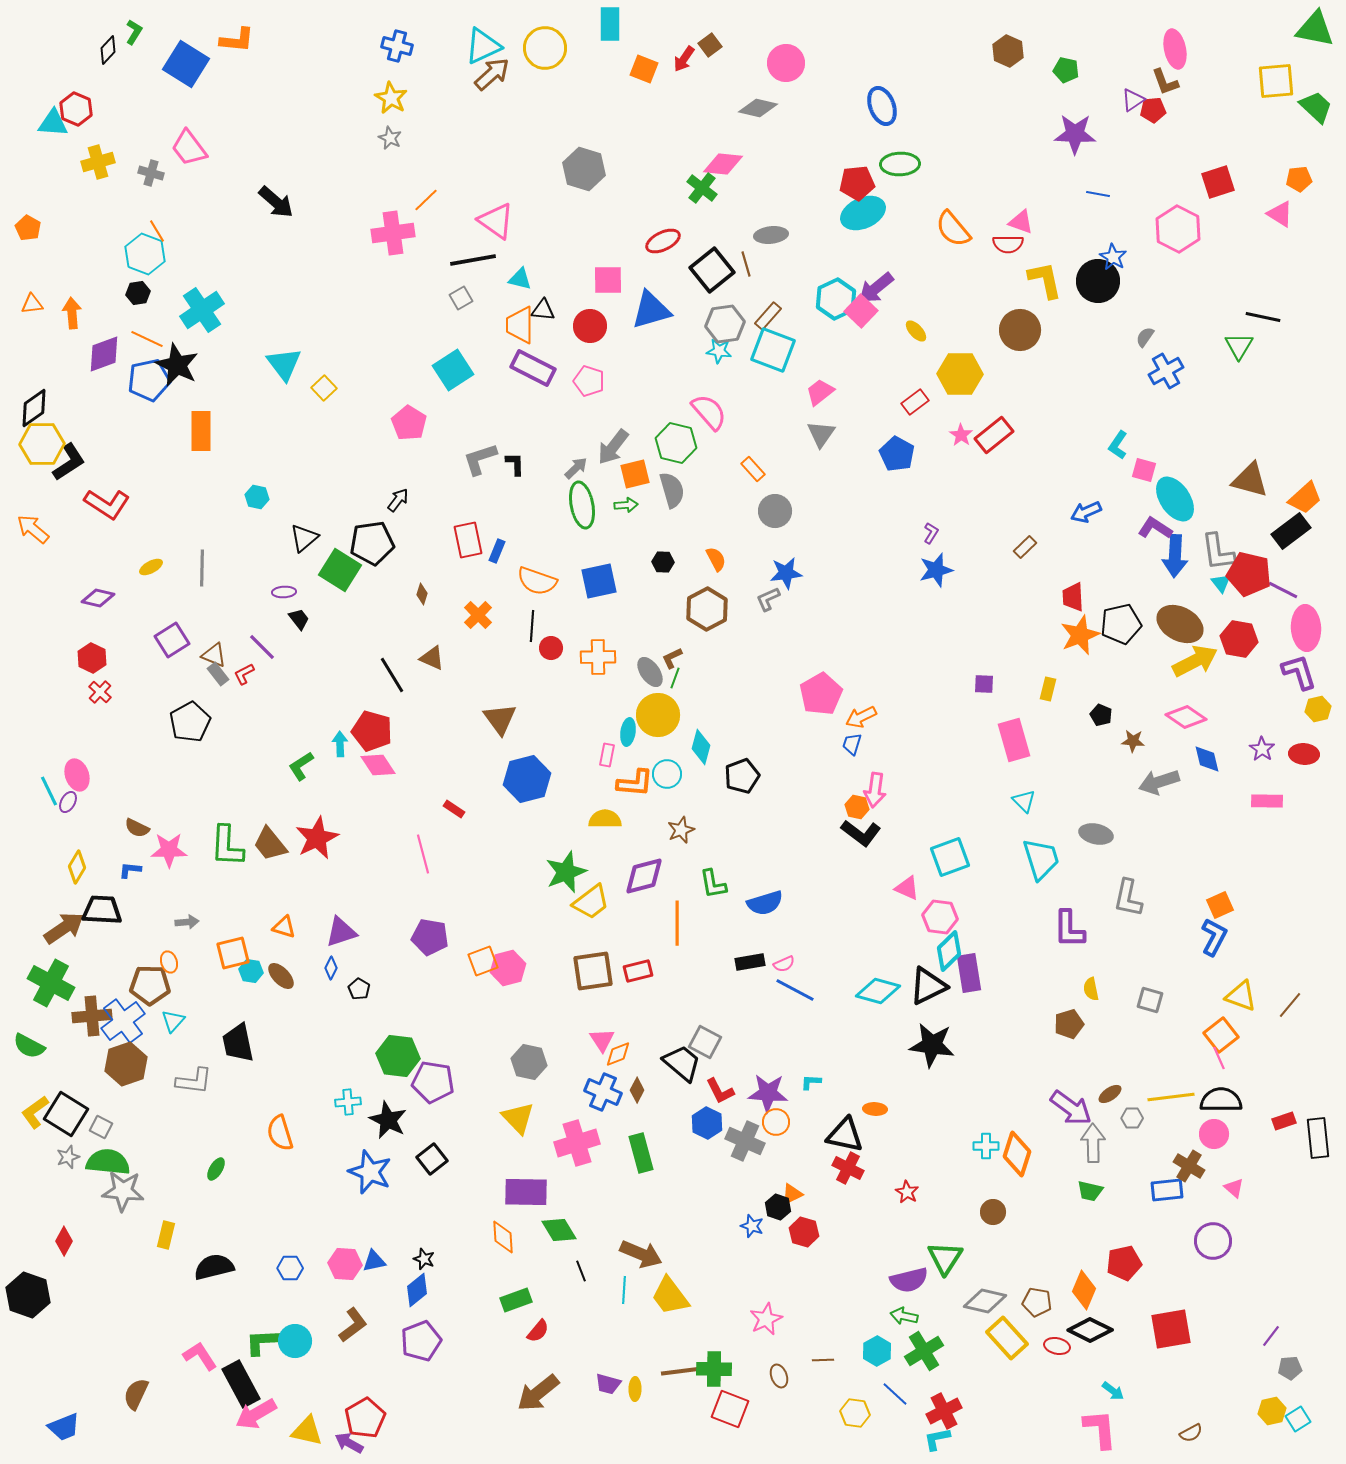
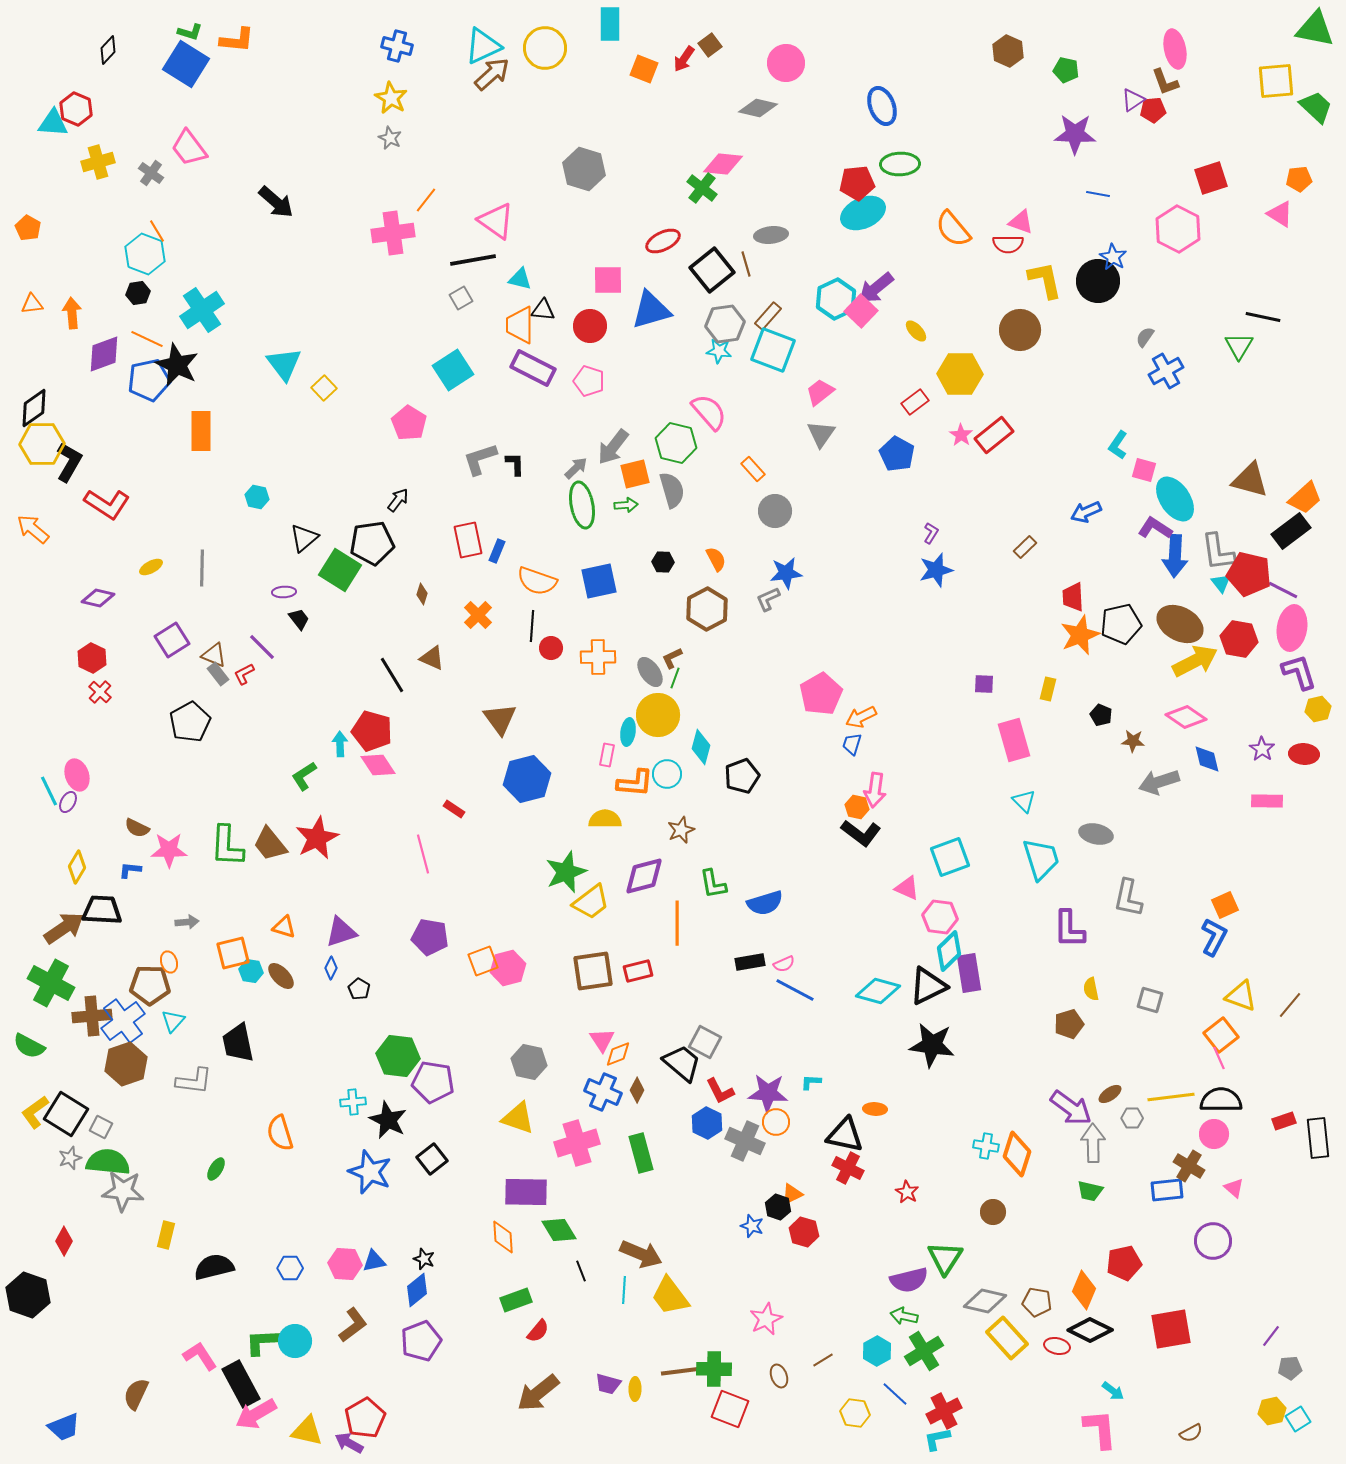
green L-shape at (134, 32): moved 56 px right; rotated 75 degrees clockwise
gray cross at (151, 173): rotated 20 degrees clockwise
red square at (1218, 182): moved 7 px left, 4 px up
orange line at (426, 200): rotated 8 degrees counterclockwise
black L-shape at (69, 462): rotated 27 degrees counterclockwise
pink ellipse at (1306, 628): moved 14 px left; rotated 12 degrees clockwise
green L-shape at (301, 766): moved 3 px right, 10 px down
orange square at (1220, 905): moved 5 px right
cyan cross at (348, 1102): moved 5 px right
yellow triangle at (518, 1118): rotated 27 degrees counterclockwise
cyan cross at (986, 1146): rotated 10 degrees clockwise
gray star at (68, 1157): moved 2 px right, 1 px down
brown line at (823, 1360): rotated 30 degrees counterclockwise
